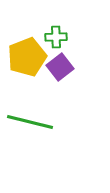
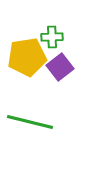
green cross: moved 4 px left
yellow pentagon: rotated 12 degrees clockwise
